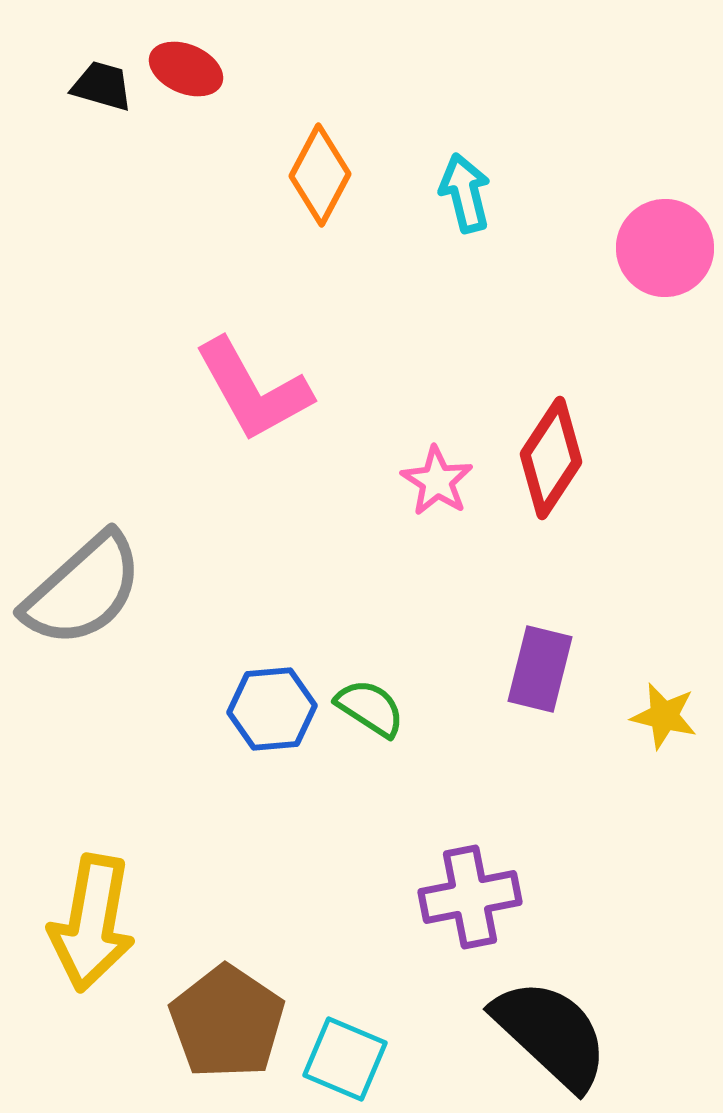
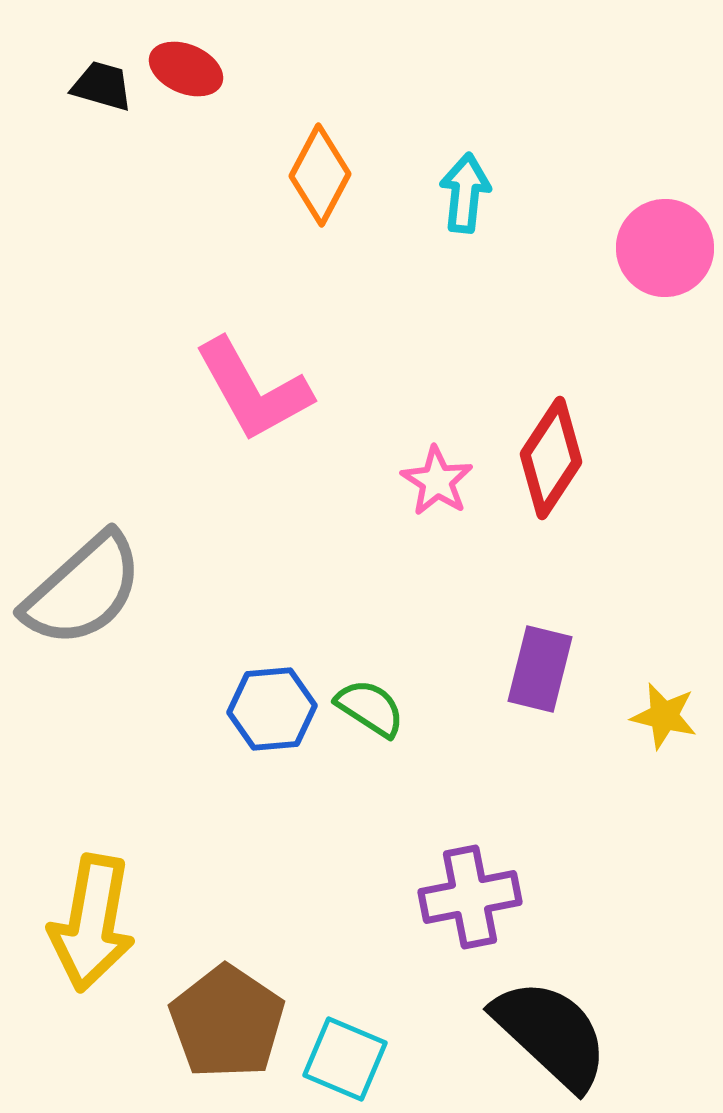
cyan arrow: rotated 20 degrees clockwise
